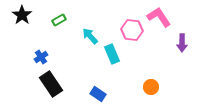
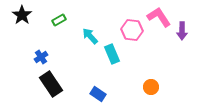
purple arrow: moved 12 px up
